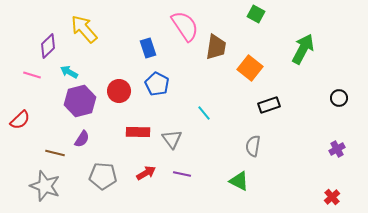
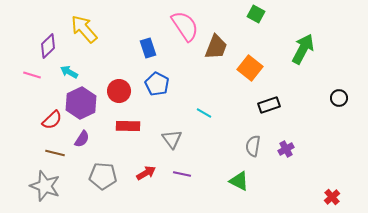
brown trapezoid: rotated 12 degrees clockwise
purple hexagon: moved 1 px right, 2 px down; rotated 12 degrees counterclockwise
cyan line: rotated 21 degrees counterclockwise
red semicircle: moved 32 px right
red rectangle: moved 10 px left, 6 px up
purple cross: moved 51 px left
